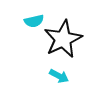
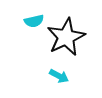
black star: moved 3 px right, 2 px up
